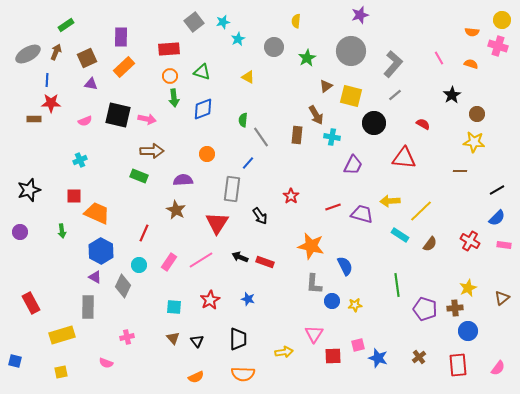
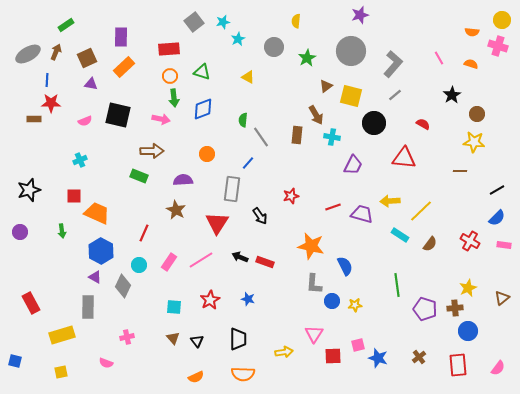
pink arrow at (147, 119): moved 14 px right
red star at (291, 196): rotated 21 degrees clockwise
